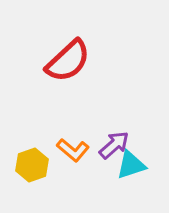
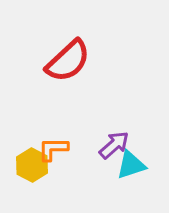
orange L-shape: moved 20 px left, 1 px up; rotated 140 degrees clockwise
yellow hexagon: rotated 12 degrees counterclockwise
